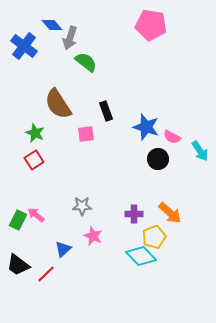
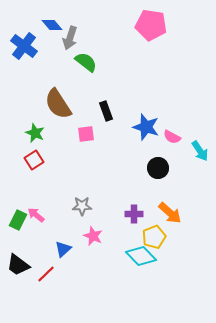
black circle: moved 9 px down
